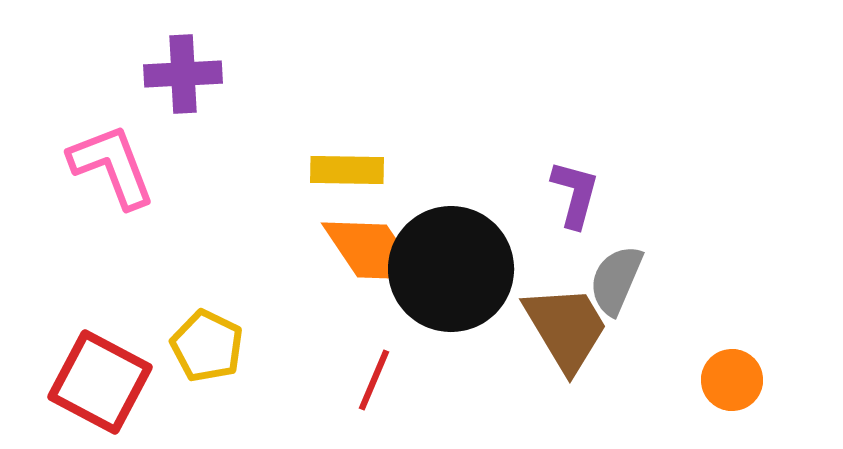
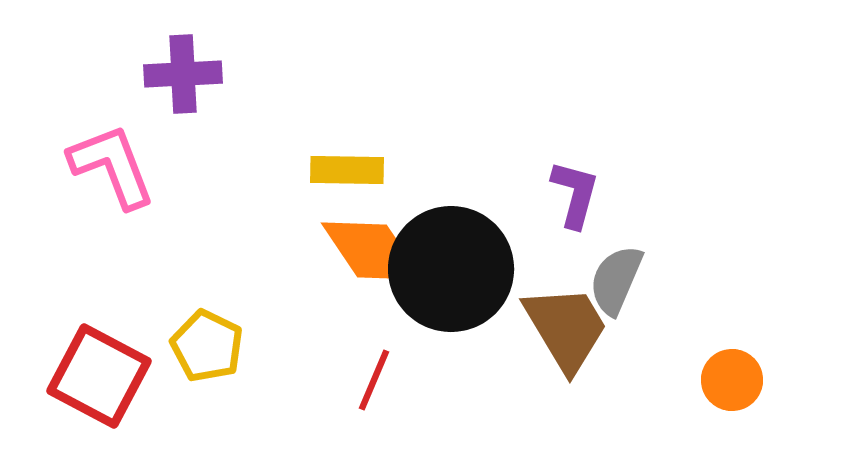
red square: moved 1 px left, 6 px up
